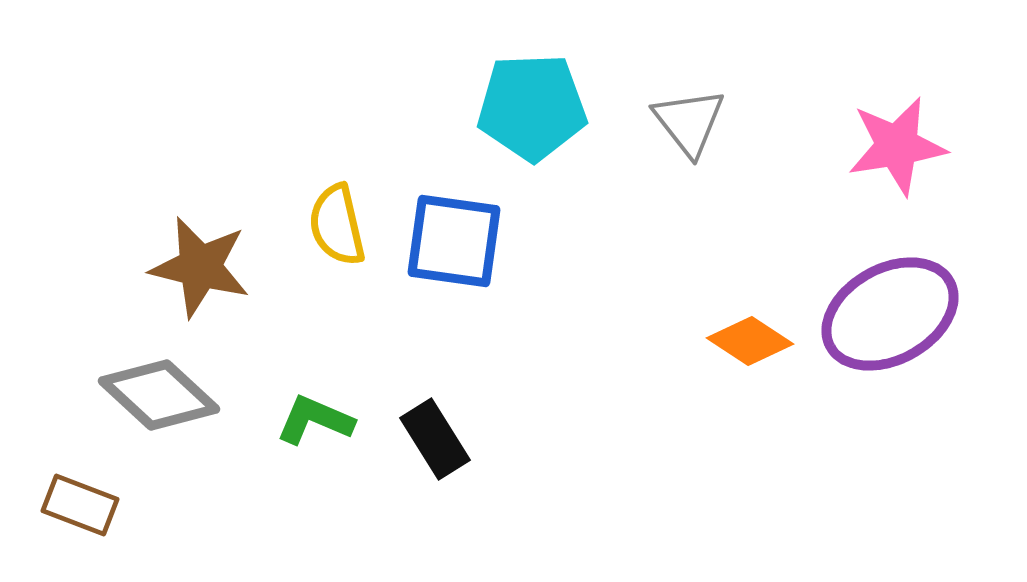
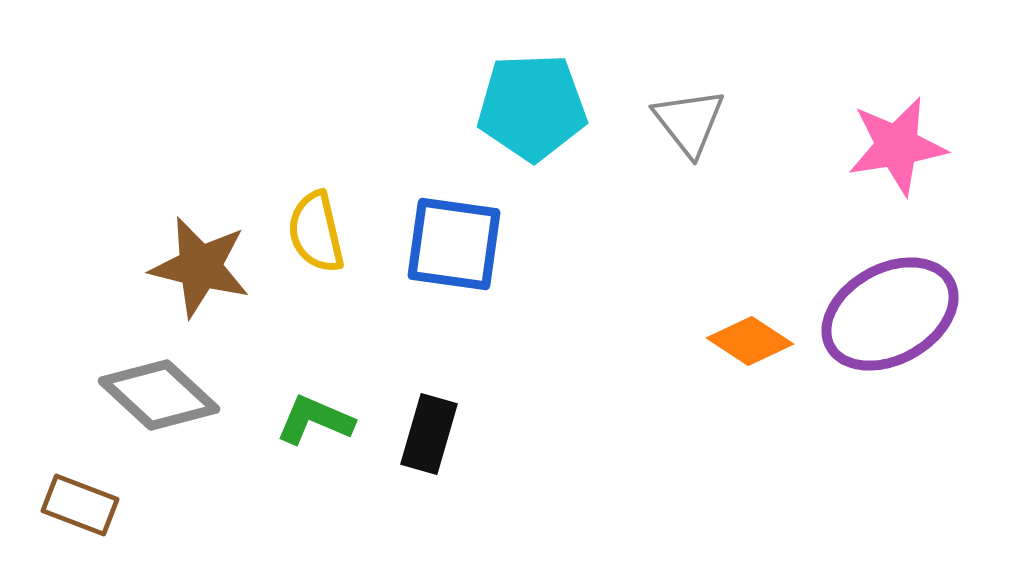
yellow semicircle: moved 21 px left, 7 px down
blue square: moved 3 px down
black rectangle: moved 6 px left, 5 px up; rotated 48 degrees clockwise
